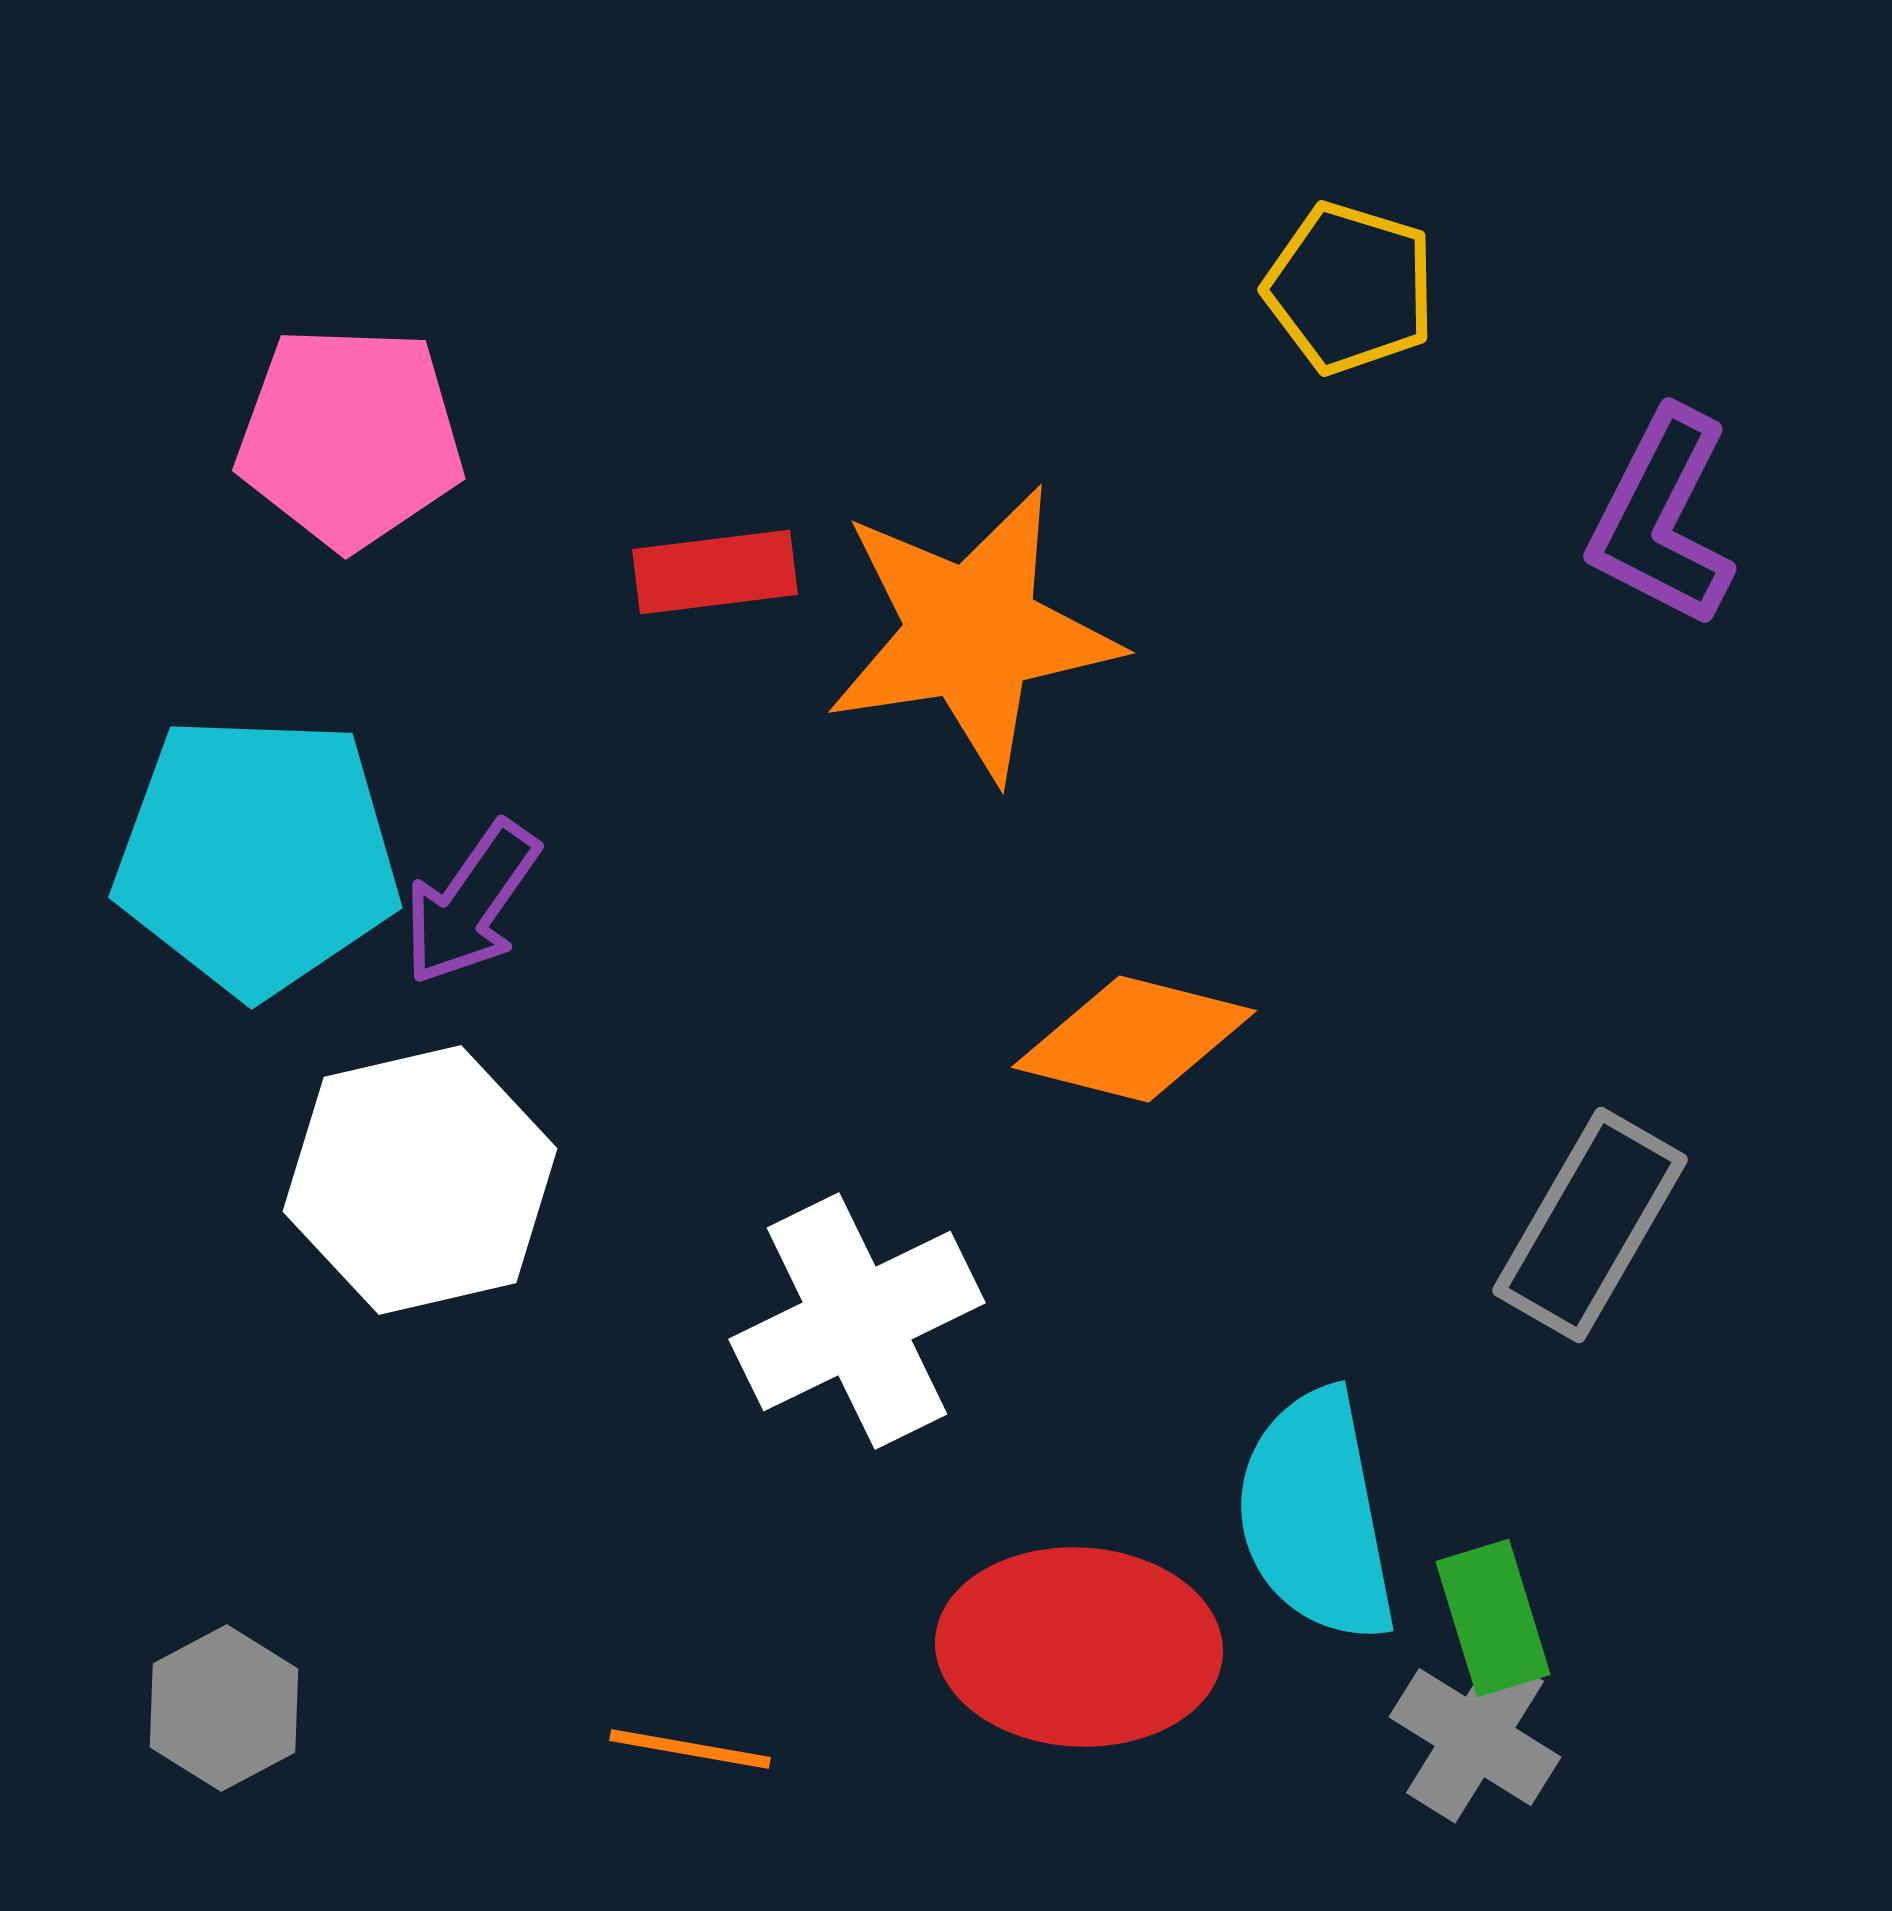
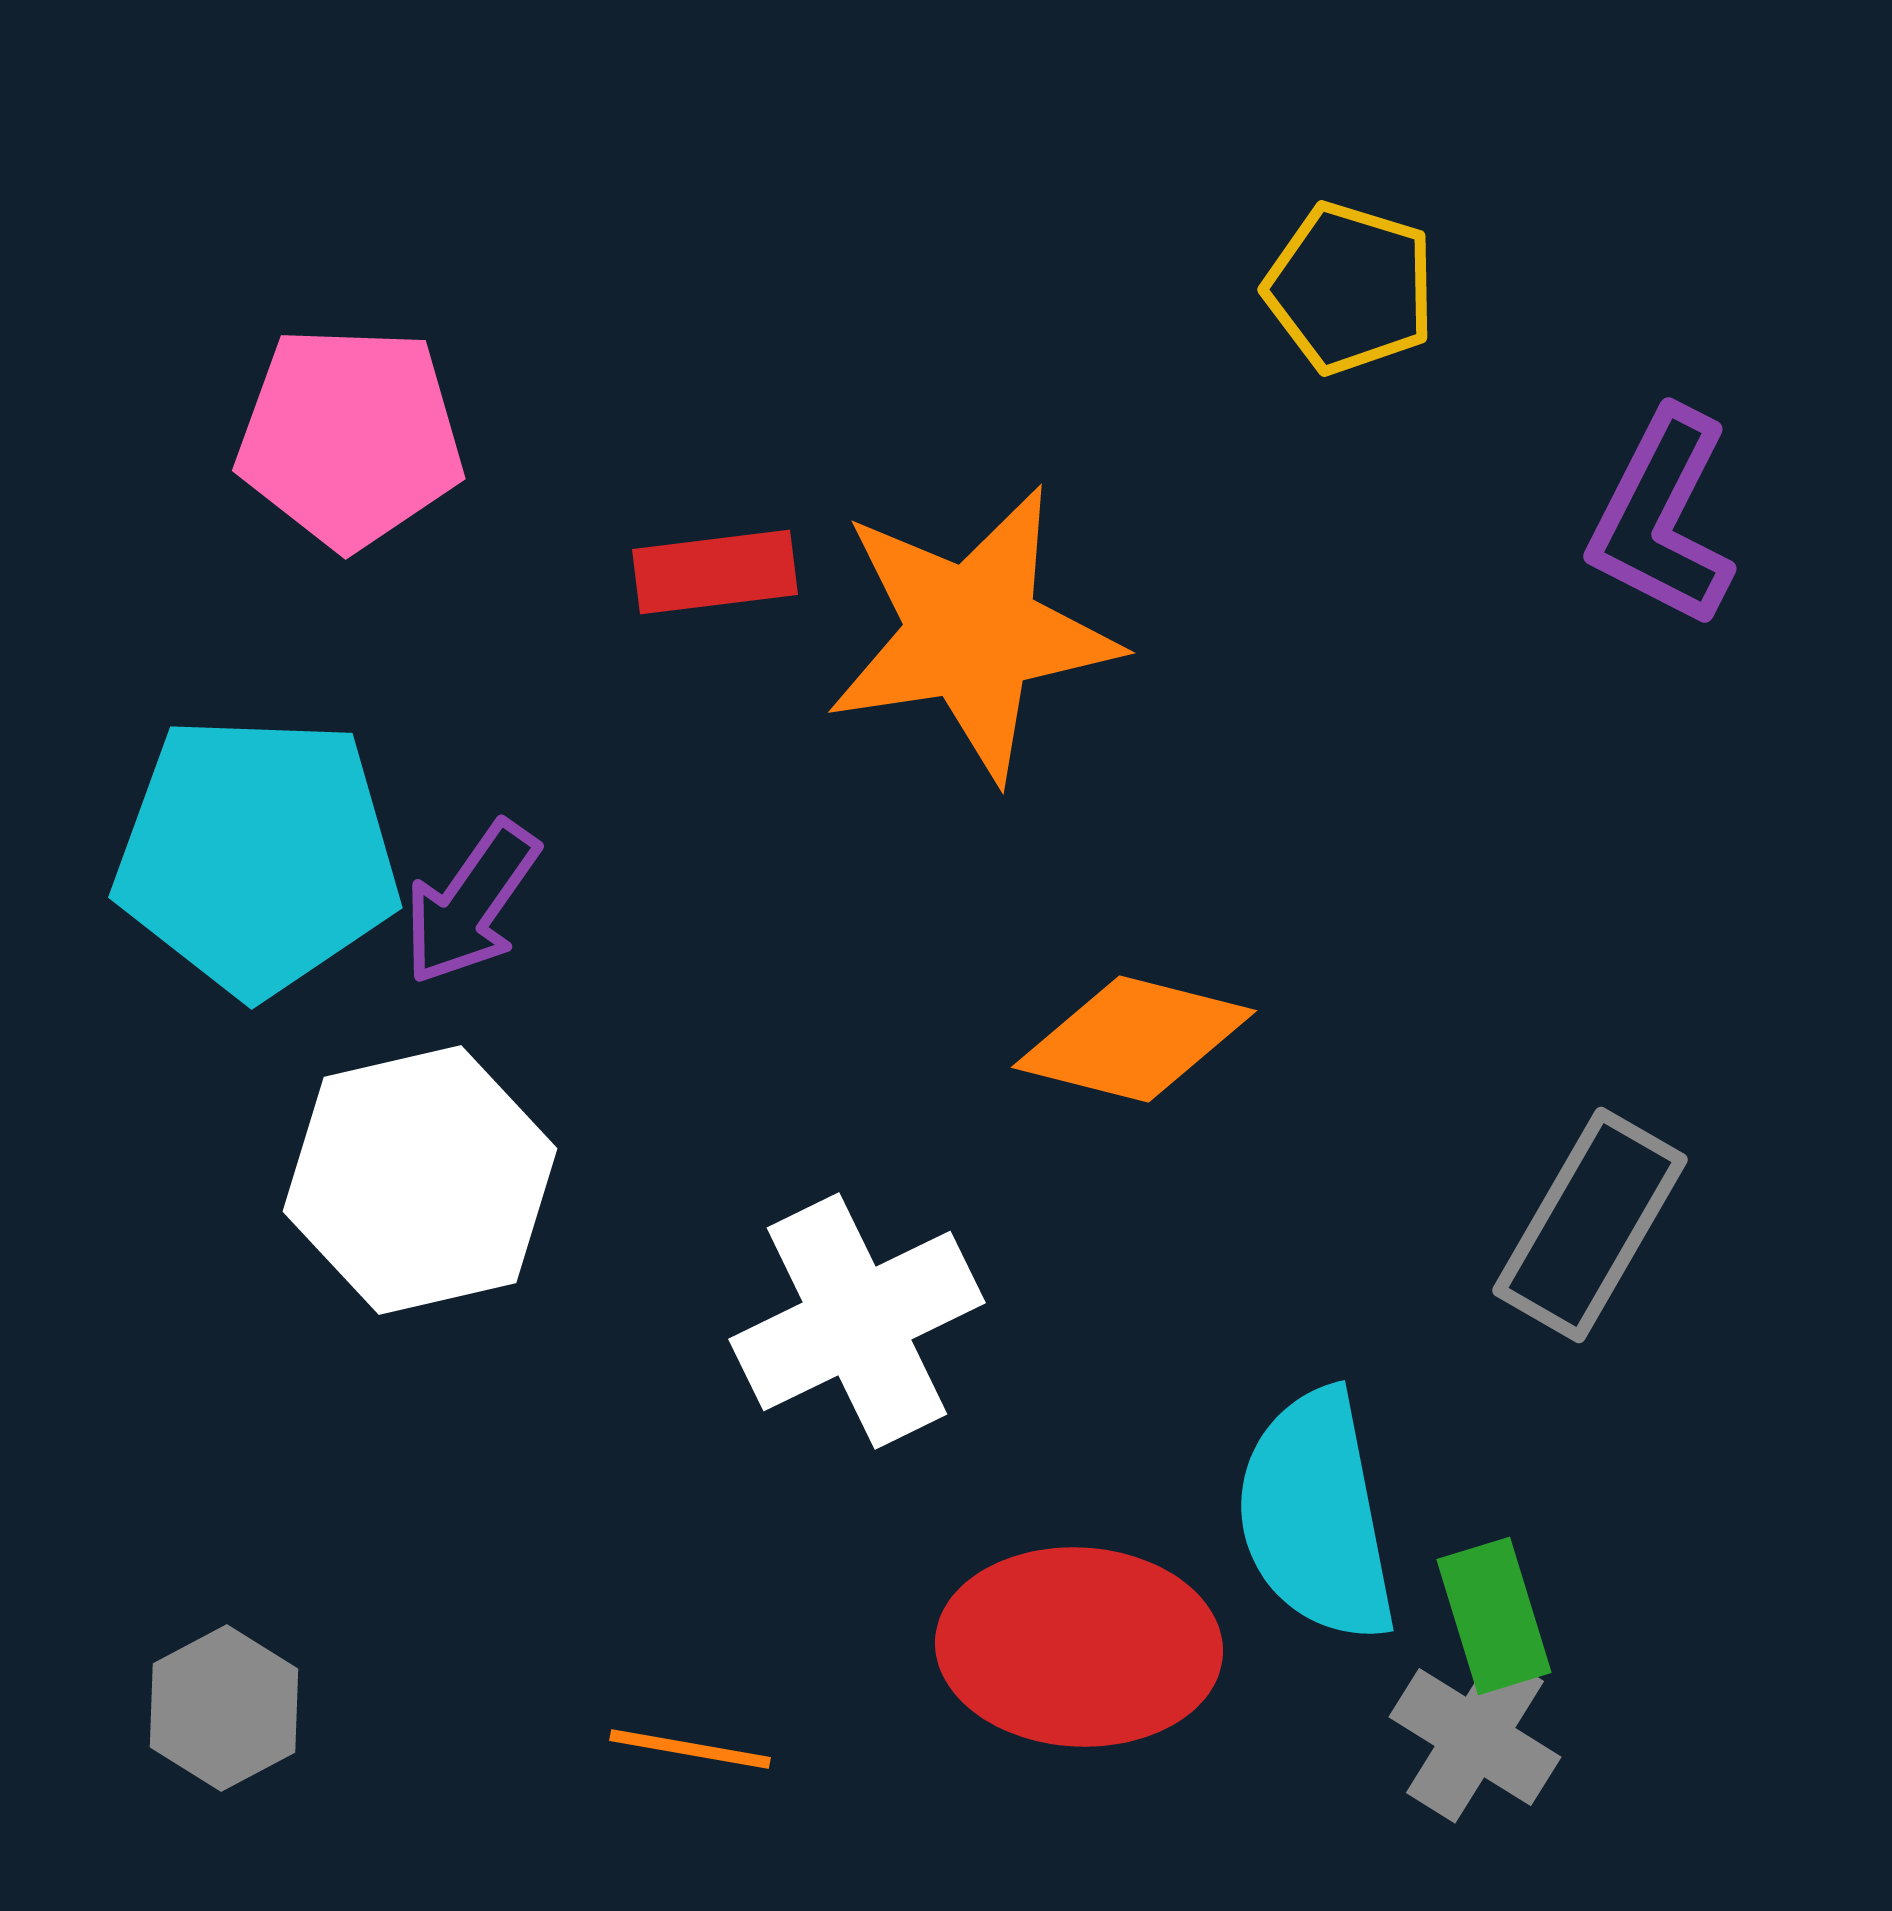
green rectangle: moved 1 px right, 2 px up
